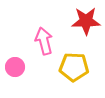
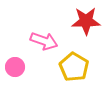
pink arrow: rotated 124 degrees clockwise
yellow pentagon: rotated 28 degrees clockwise
